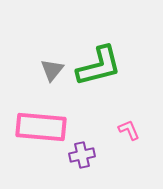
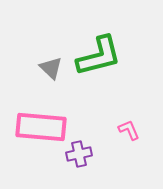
green L-shape: moved 10 px up
gray triangle: moved 1 px left, 2 px up; rotated 25 degrees counterclockwise
purple cross: moved 3 px left, 1 px up
